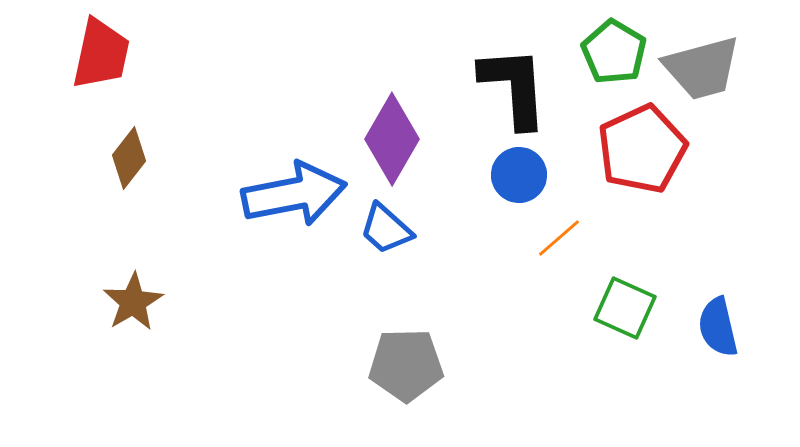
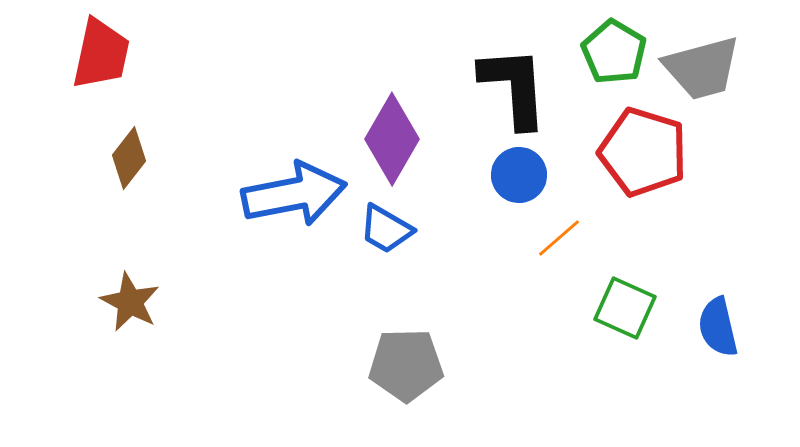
red pentagon: moved 1 px right, 3 px down; rotated 30 degrees counterclockwise
blue trapezoid: rotated 12 degrees counterclockwise
brown star: moved 3 px left; rotated 14 degrees counterclockwise
